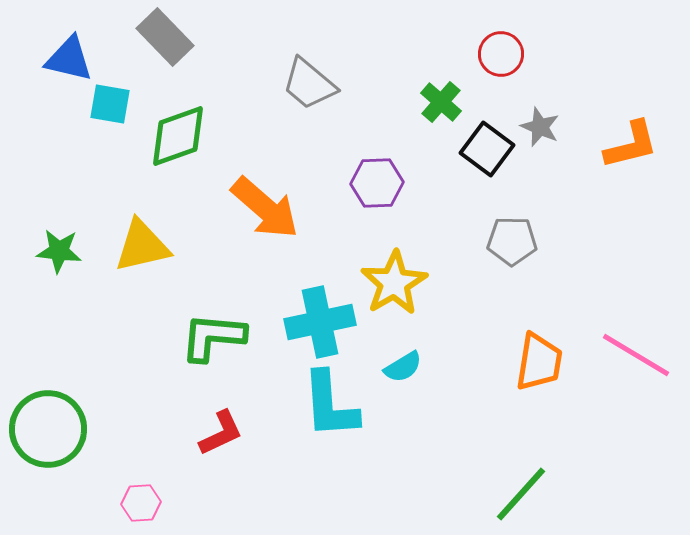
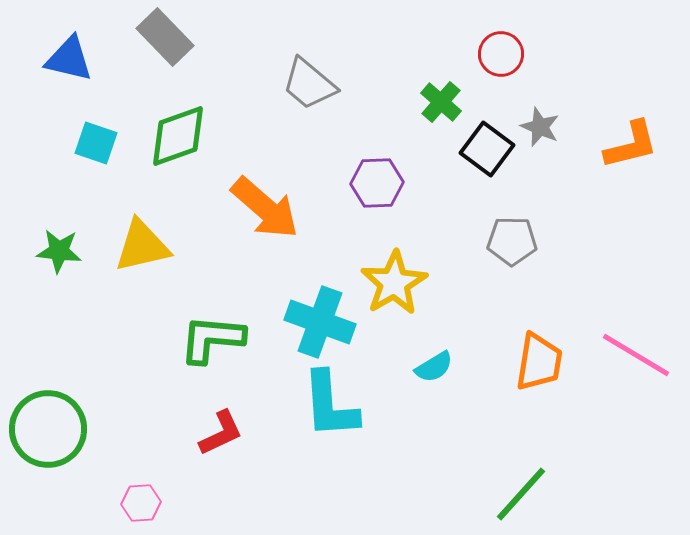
cyan square: moved 14 px left, 39 px down; rotated 9 degrees clockwise
cyan cross: rotated 32 degrees clockwise
green L-shape: moved 1 px left, 2 px down
cyan semicircle: moved 31 px right
